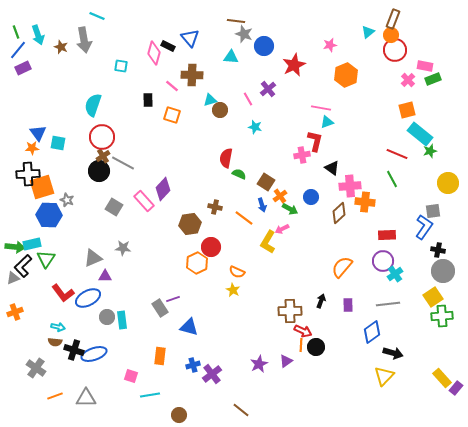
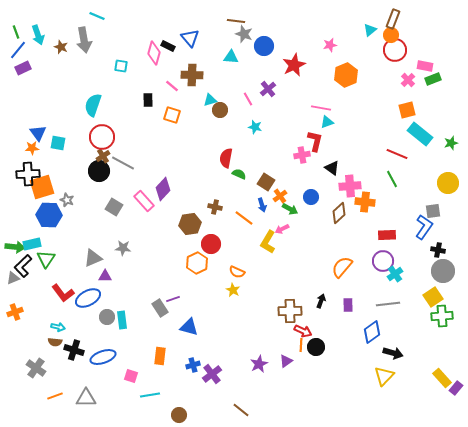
cyan triangle at (368, 32): moved 2 px right, 2 px up
green star at (430, 151): moved 21 px right, 8 px up
red circle at (211, 247): moved 3 px up
blue ellipse at (94, 354): moved 9 px right, 3 px down
